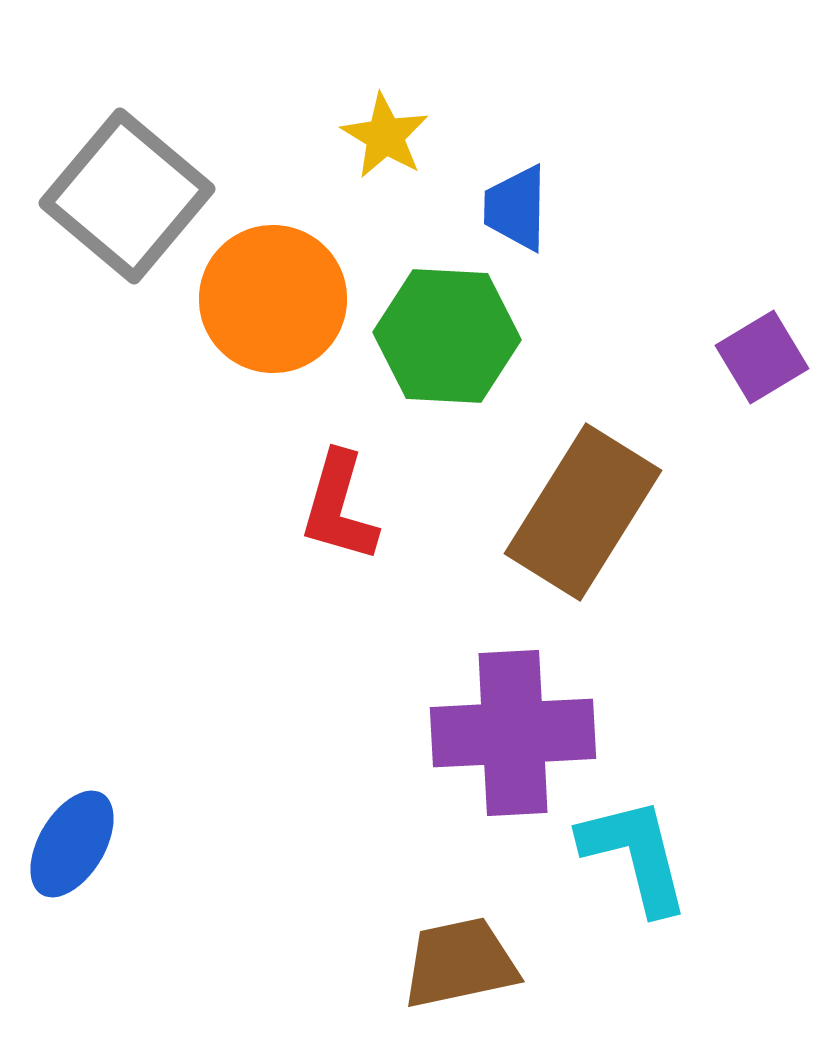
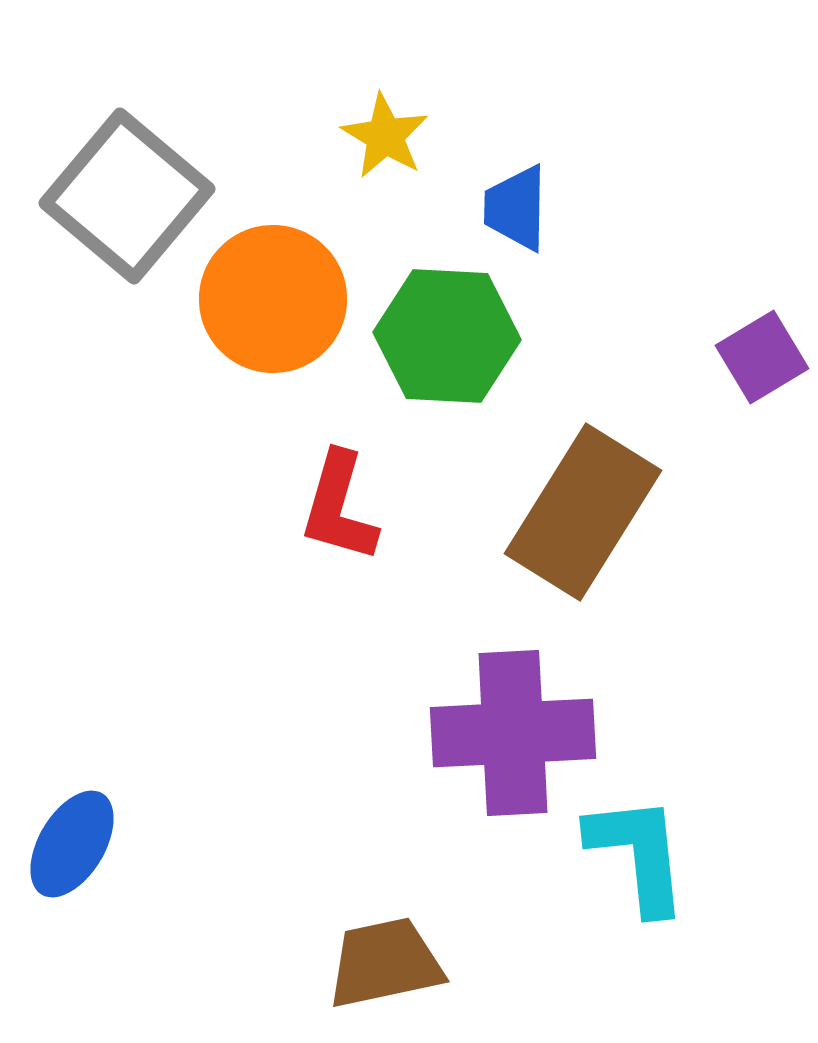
cyan L-shape: moved 3 px right, 1 px up; rotated 8 degrees clockwise
brown trapezoid: moved 75 px left
